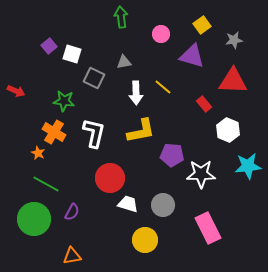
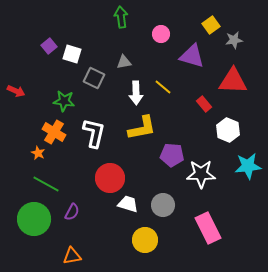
yellow square: moved 9 px right
yellow L-shape: moved 1 px right, 3 px up
